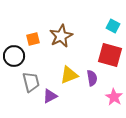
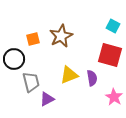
black circle: moved 3 px down
purple triangle: moved 3 px left, 3 px down
